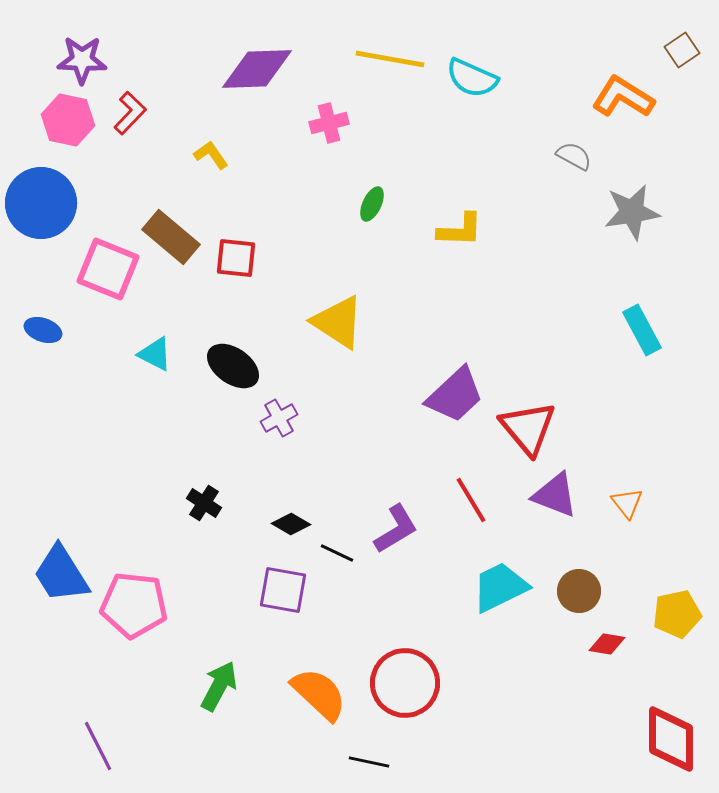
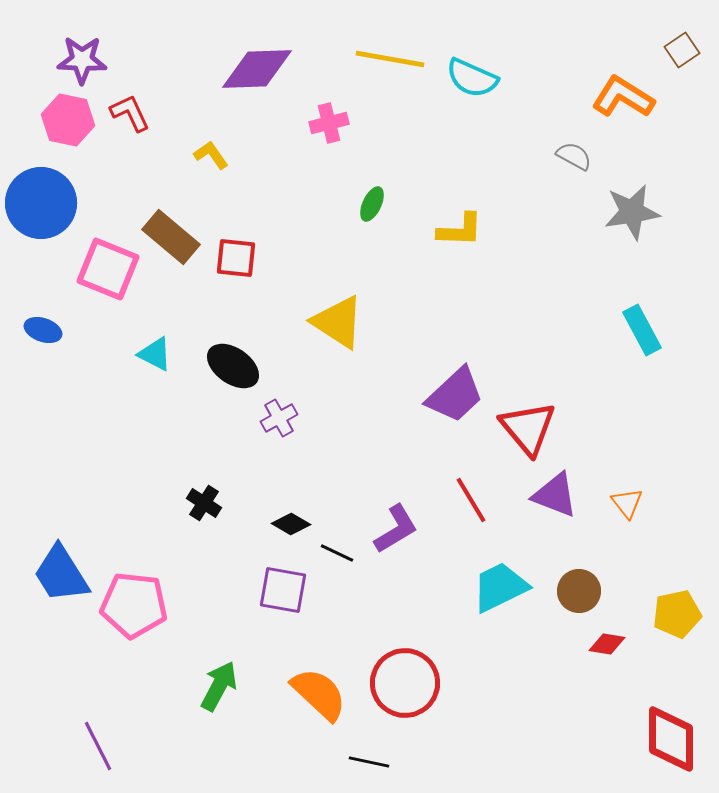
red L-shape at (130, 113): rotated 69 degrees counterclockwise
